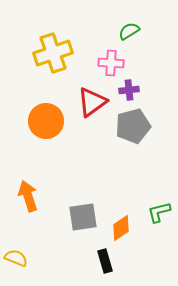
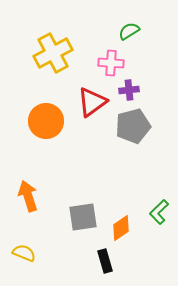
yellow cross: rotated 9 degrees counterclockwise
green L-shape: rotated 30 degrees counterclockwise
yellow semicircle: moved 8 px right, 5 px up
